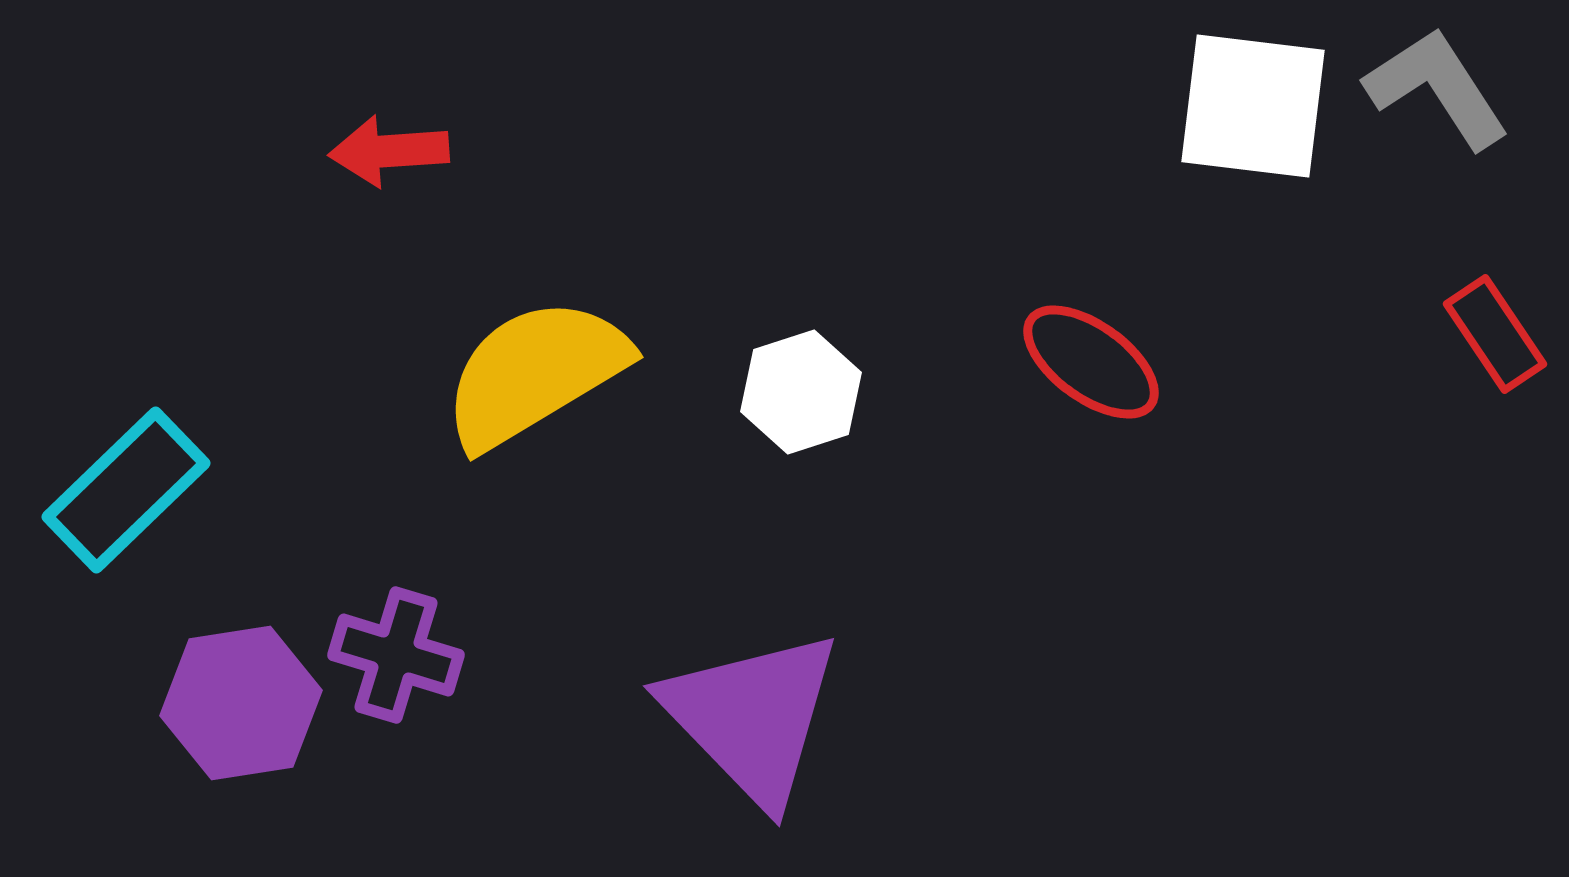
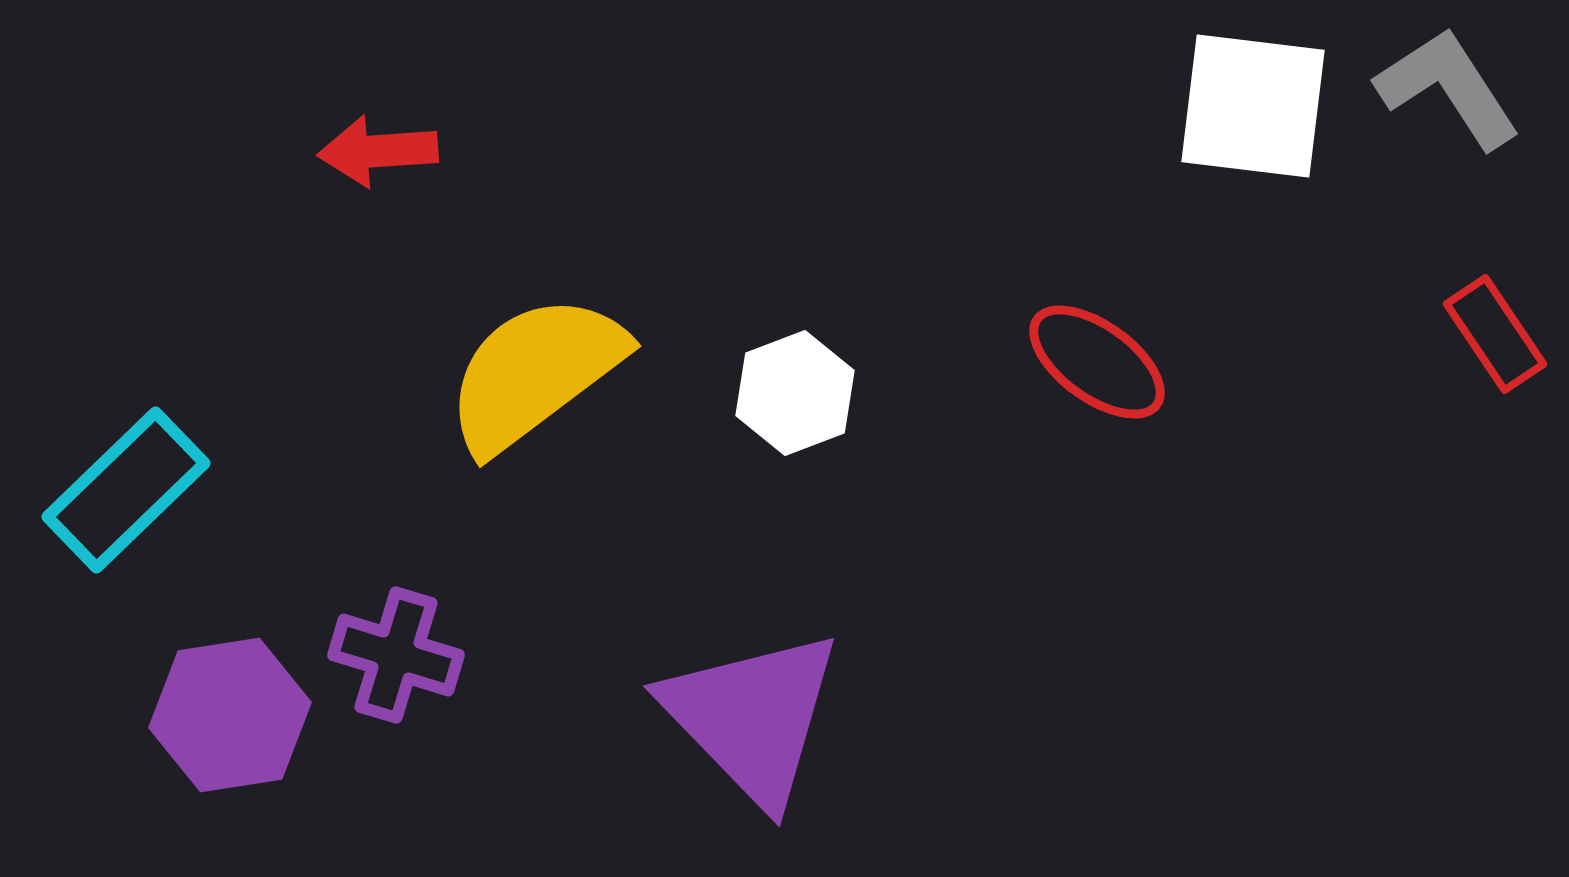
gray L-shape: moved 11 px right
red arrow: moved 11 px left
red ellipse: moved 6 px right
yellow semicircle: rotated 6 degrees counterclockwise
white hexagon: moved 6 px left, 1 px down; rotated 3 degrees counterclockwise
purple hexagon: moved 11 px left, 12 px down
